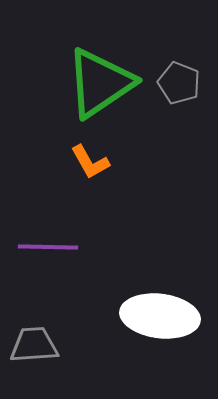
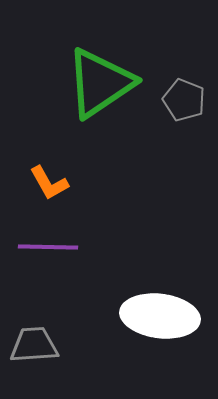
gray pentagon: moved 5 px right, 17 px down
orange L-shape: moved 41 px left, 21 px down
